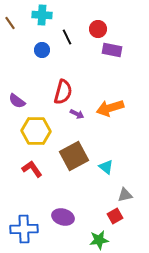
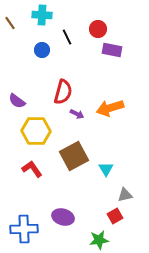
cyan triangle: moved 2 px down; rotated 21 degrees clockwise
